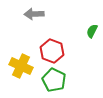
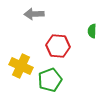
green semicircle: rotated 24 degrees counterclockwise
red hexagon: moved 6 px right, 5 px up; rotated 15 degrees counterclockwise
green pentagon: moved 4 px left; rotated 25 degrees clockwise
